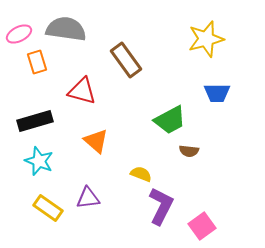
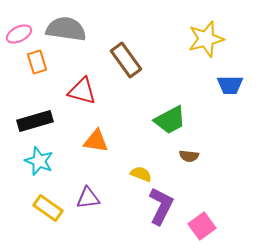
blue trapezoid: moved 13 px right, 8 px up
orange triangle: rotated 32 degrees counterclockwise
brown semicircle: moved 5 px down
